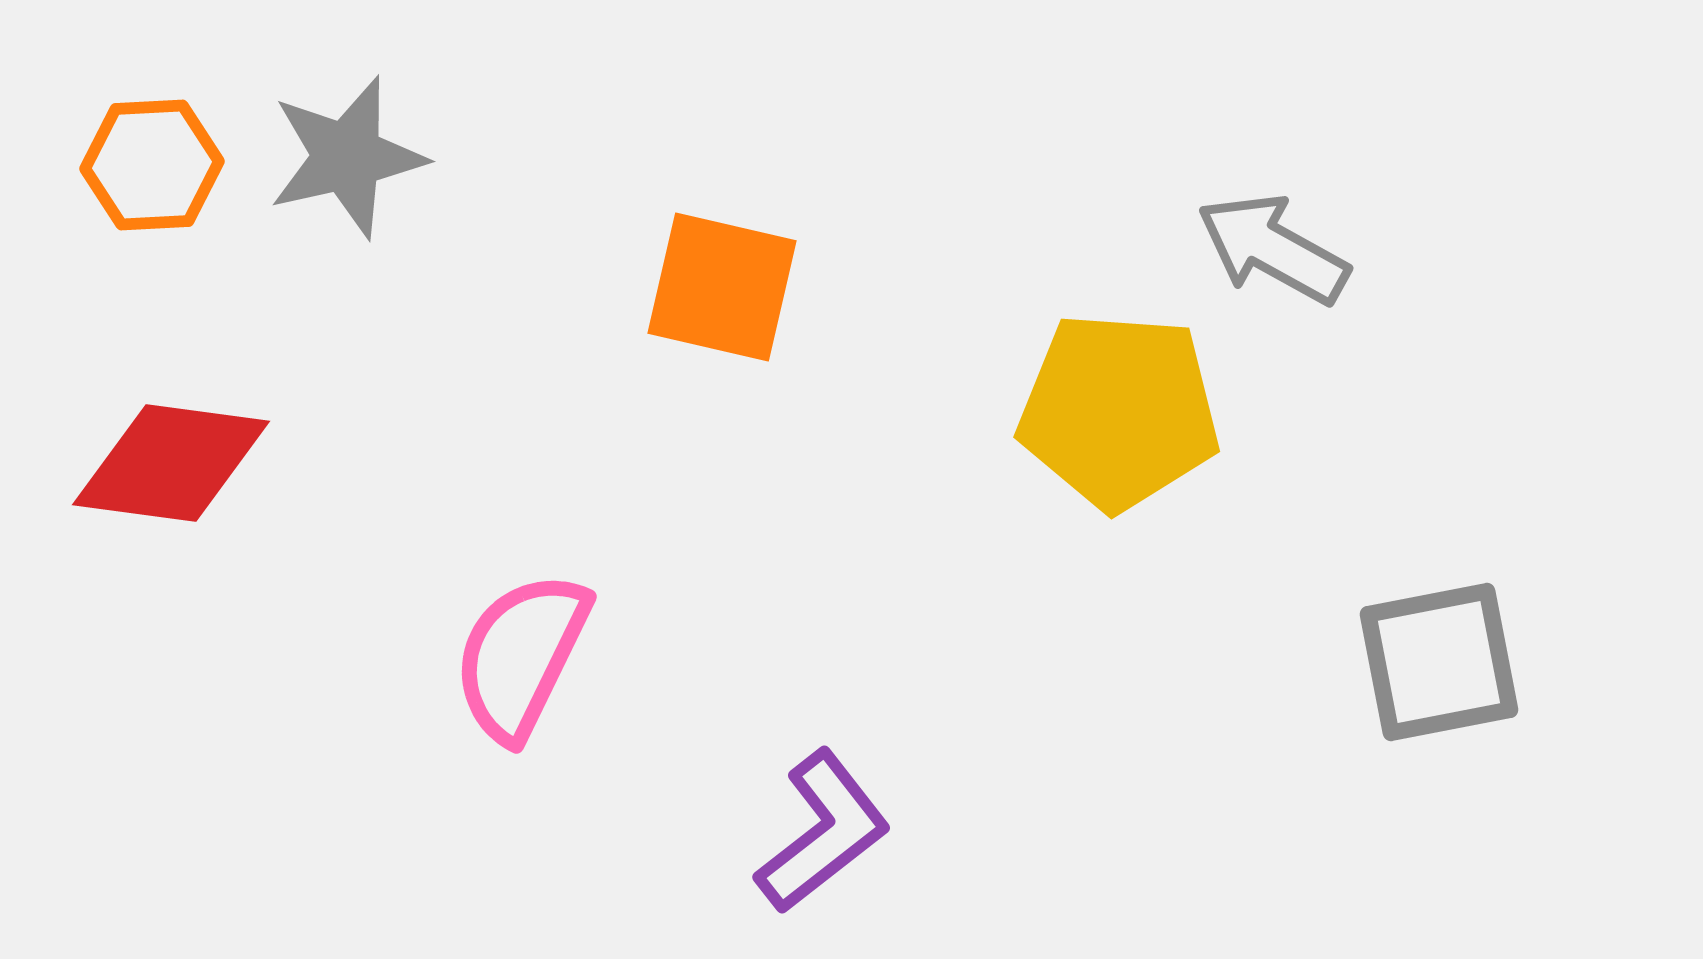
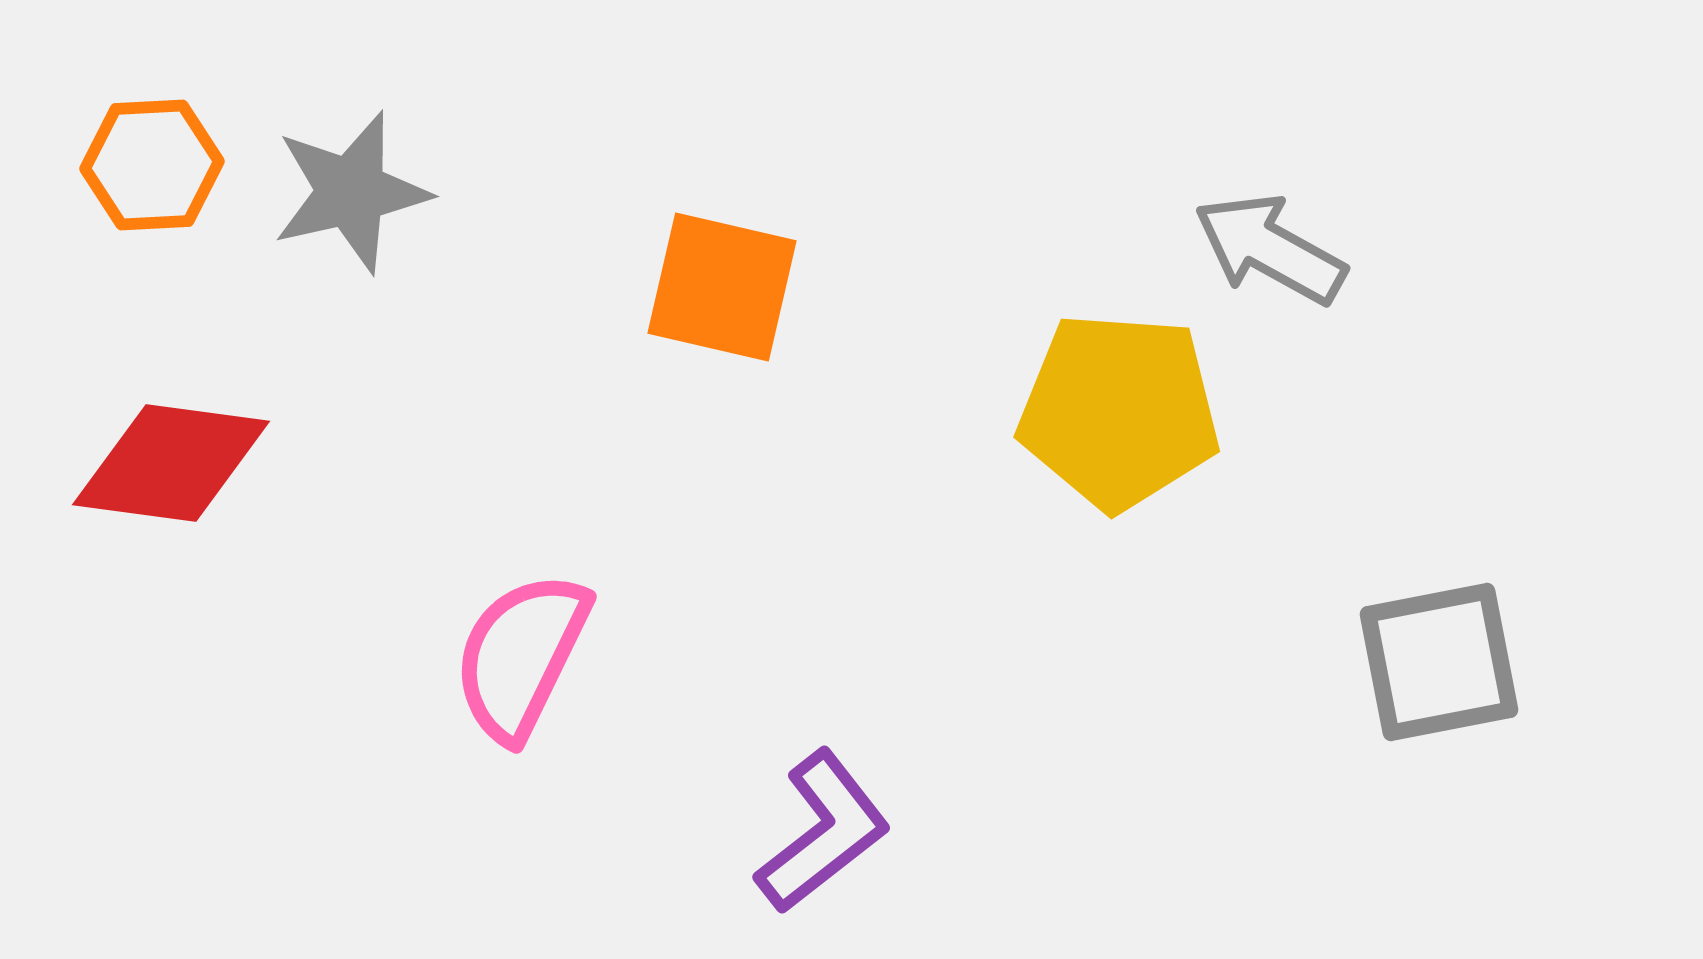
gray star: moved 4 px right, 35 px down
gray arrow: moved 3 px left
